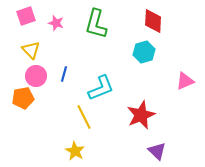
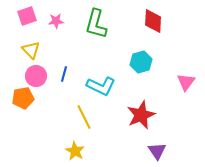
pink square: moved 1 px right
pink star: moved 2 px up; rotated 21 degrees counterclockwise
cyan hexagon: moved 3 px left, 10 px down
pink triangle: moved 1 px right, 1 px down; rotated 30 degrees counterclockwise
cyan L-shape: moved 2 px up; rotated 48 degrees clockwise
purple triangle: rotated 12 degrees clockwise
